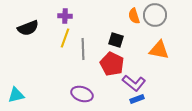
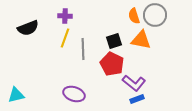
black square: moved 2 px left, 1 px down; rotated 35 degrees counterclockwise
orange triangle: moved 18 px left, 10 px up
purple ellipse: moved 8 px left
